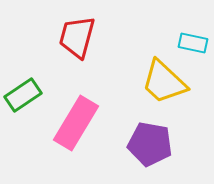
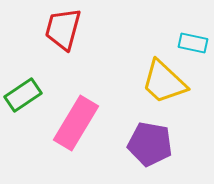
red trapezoid: moved 14 px left, 8 px up
